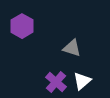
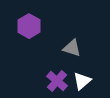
purple hexagon: moved 7 px right
purple cross: moved 1 px right, 1 px up
